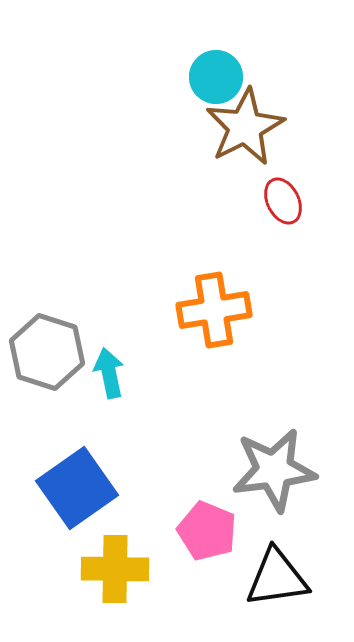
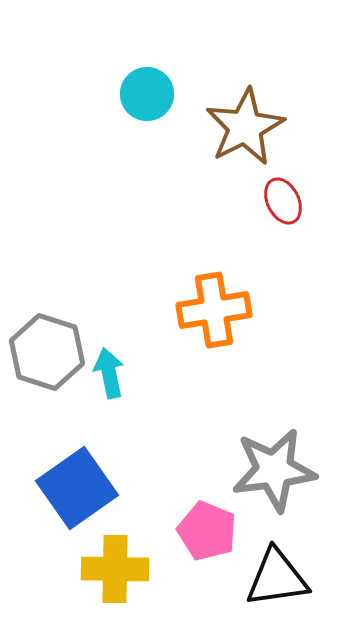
cyan circle: moved 69 px left, 17 px down
